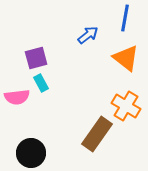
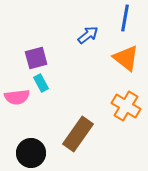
brown rectangle: moved 19 px left
